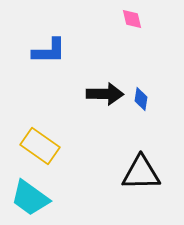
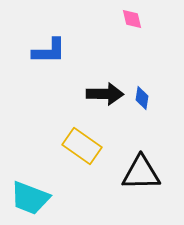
blue diamond: moved 1 px right, 1 px up
yellow rectangle: moved 42 px right
cyan trapezoid: rotated 15 degrees counterclockwise
